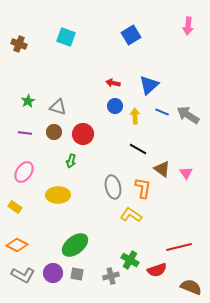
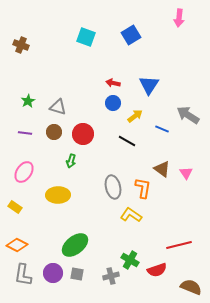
pink arrow: moved 9 px left, 8 px up
cyan square: moved 20 px right
brown cross: moved 2 px right, 1 px down
blue triangle: rotated 15 degrees counterclockwise
blue circle: moved 2 px left, 3 px up
blue line: moved 17 px down
yellow arrow: rotated 56 degrees clockwise
black line: moved 11 px left, 8 px up
red line: moved 2 px up
gray L-shape: rotated 70 degrees clockwise
